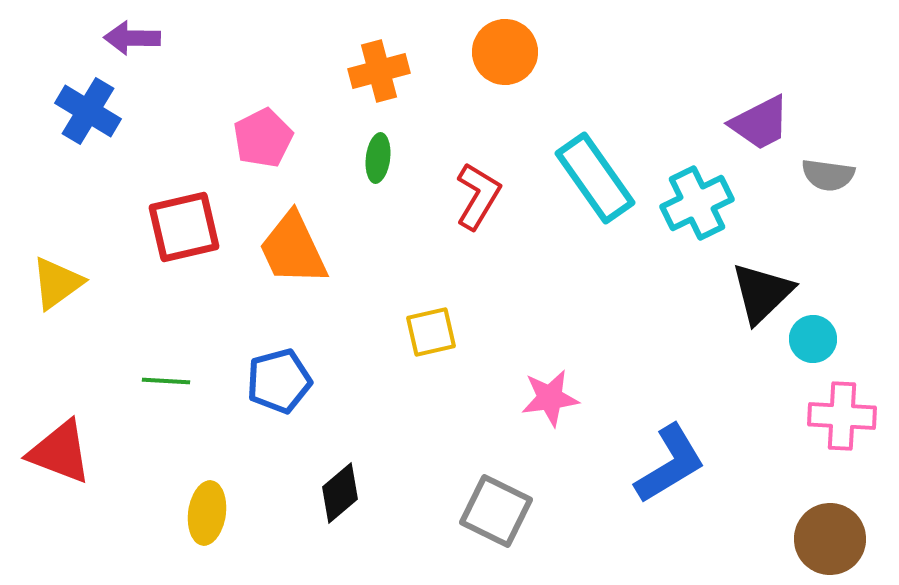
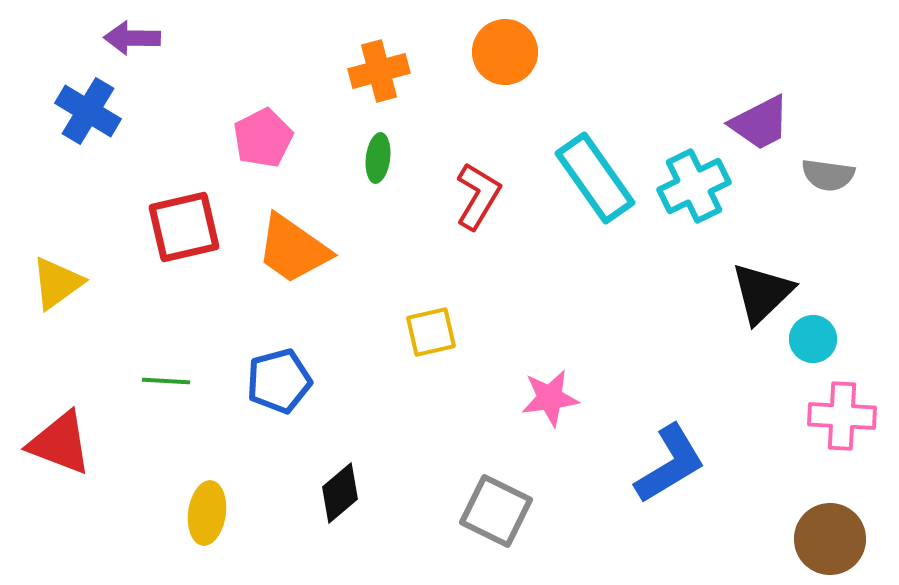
cyan cross: moved 3 px left, 17 px up
orange trapezoid: rotated 30 degrees counterclockwise
red triangle: moved 9 px up
